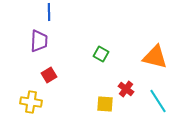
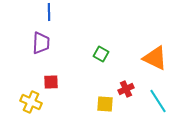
purple trapezoid: moved 2 px right, 2 px down
orange triangle: moved 1 px down; rotated 12 degrees clockwise
red square: moved 2 px right, 7 px down; rotated 28 degrees clockwise
red cross: rotated 28 degrees clockwise
yellow cross: rotated 15 degrees clockwise
